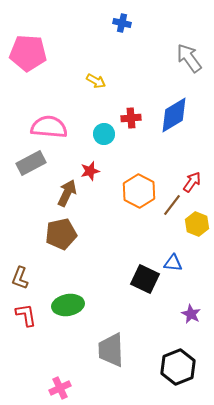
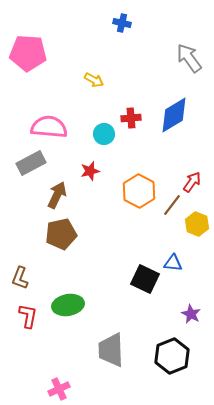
yellow arrow: moved 2 px left, 1 px up
brown arrow: moved 10 px left, 2 px down
red L-shape: moved 2 px right, 1 px down; rotated 20 degrees clockwise
black hexagon: moved 6 px left, 11 px up
pink cross: moved 1 px left, 1 px down
